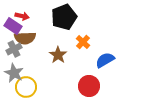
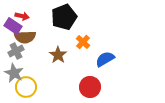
brown semicircle: moved 1 px up
gray cross: moved 2 px right, 2 px down
blue semicircle: moved 1 px up
red circle: moved 1 px right, 1 px down
